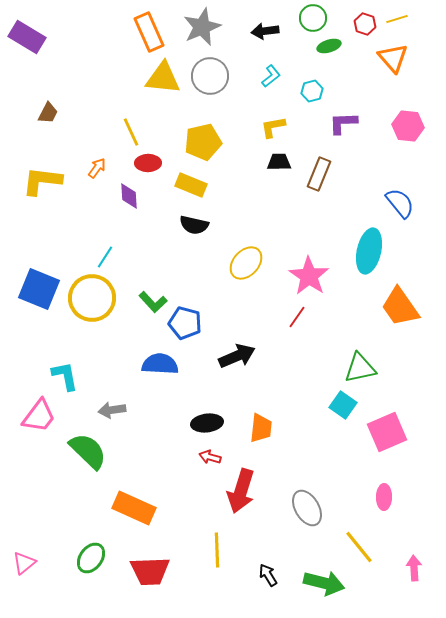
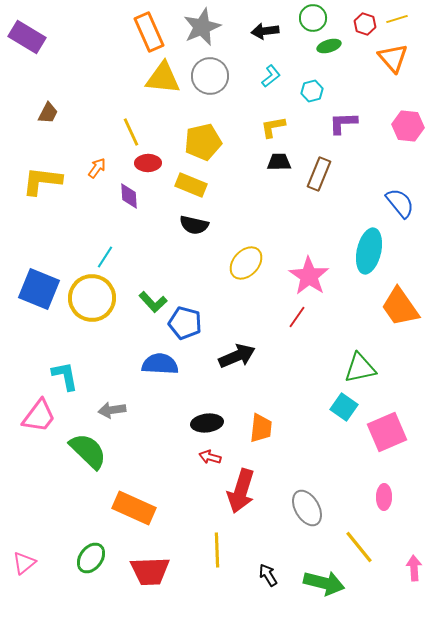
cyan square at (343, 405): moved 1 px right, 2 px down
